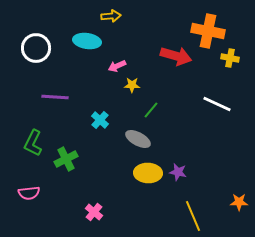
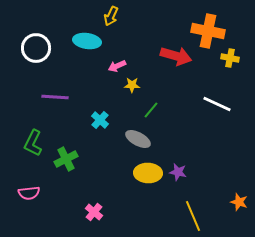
yellow arrow: rotated 120 degrees clockwise
orange star: rotated 18 degrees clockwise
